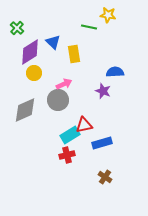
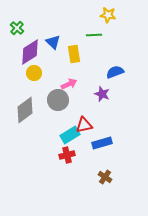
green line: moved 5 px right, 8 px down; rotated 14 degrees counterclockwise
blue semicircle: rotated 18 degrees counterclockwise
pink arrow: moved 5 px right
purple star: moved 1 px left, 3 px down
gray diamond: rotated 12 degrees counterclockwise
